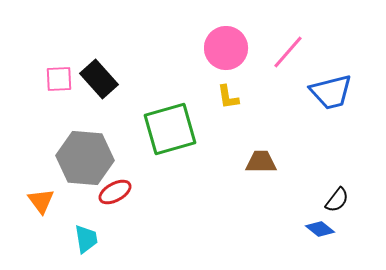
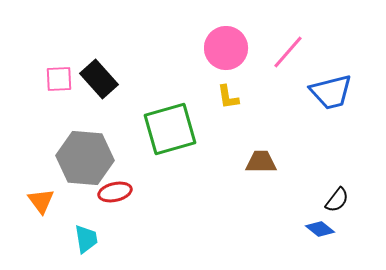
red ellipse: rotated 16 degrees clockwise
